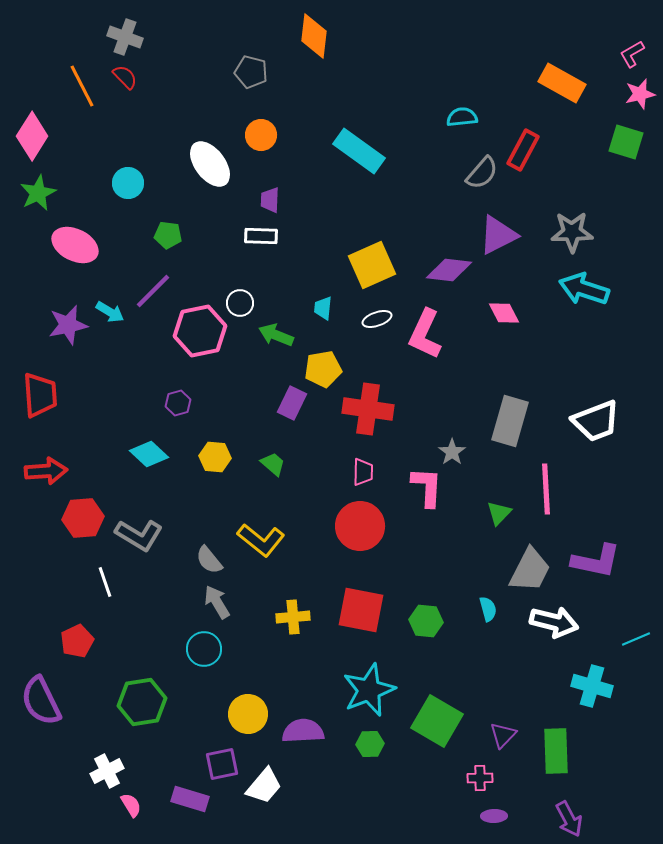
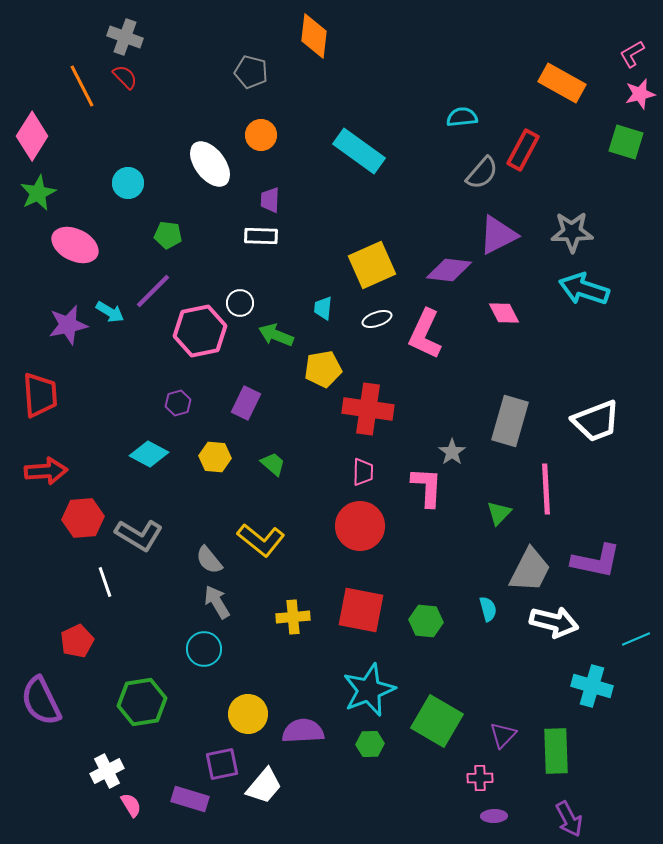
purple rectangle at (292, 403): moved 46 px left
cyan diamond at (149, 454): rotated 15 degrees counterclockwise
